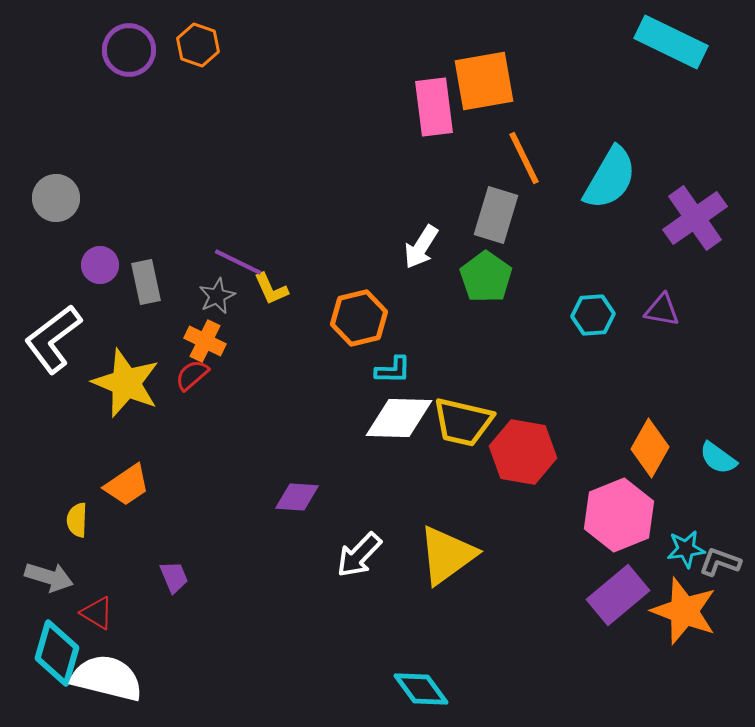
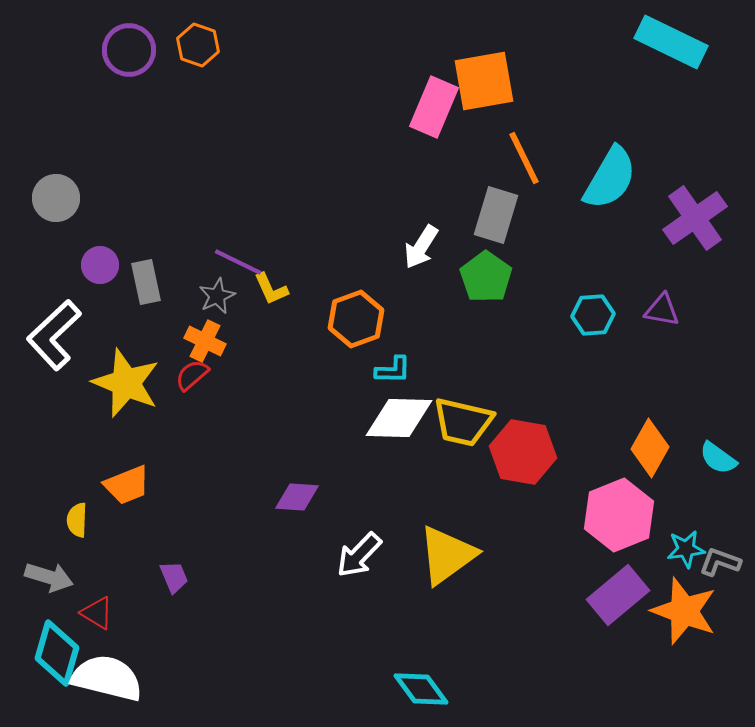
pink rectangle at (434, 107): rotated 30 degrees clockwise
orange hexagon at (359, 318): moved 3 px left, 1 px down; rotated 6 degrees counterclockwise
white L-shape at (53, 339): moved 1 px right, 4 px up; rotated 6 degrees counterclockwise
orange trapezoid at (127, 485): rotated 12 degrees clockwise
